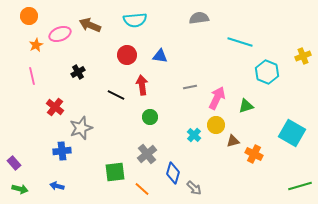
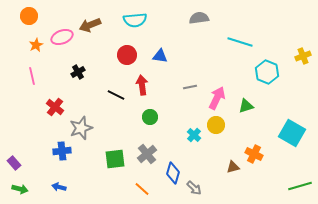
brown arrow: rotated 45 degrees counterclockwise
pink ellipse: moved 2 px right, 3 px down
brown triangle: moved 26 px down
green square: moved 13 px up
blue arrow: moved 2 px right, 1 px down
